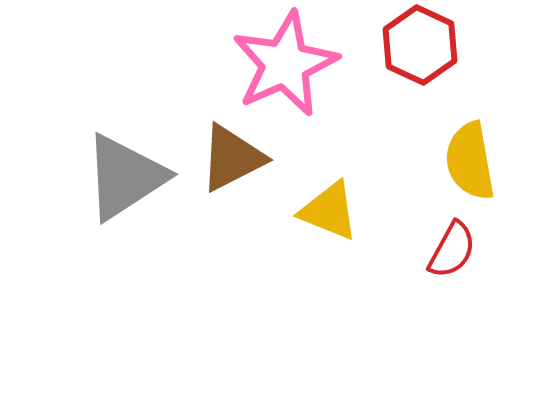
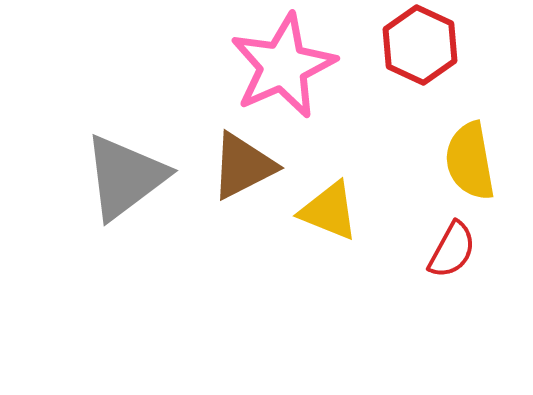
pink star: moved 2 px left, 2 px down
brown triangle: moved 11 px right, 8 px down
gray triangle: rotated 4 degrees counterclockwise
